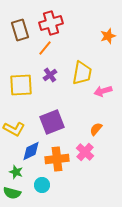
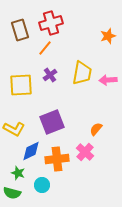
pink arrow: moved 5 px right, 11 px up; rotated 12 degrees clockwise
green star: moved 2 px right, 1 px down
